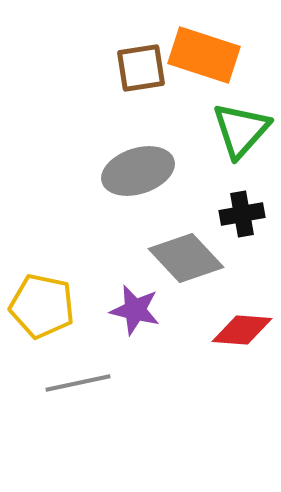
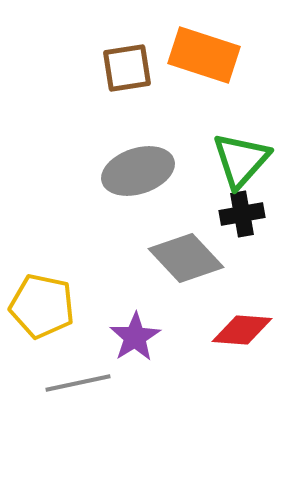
brown square: moved 14 px left
green triangle: moved 30 px down
purple star: moved 27 px down; rotated 27 degrees clockwise
